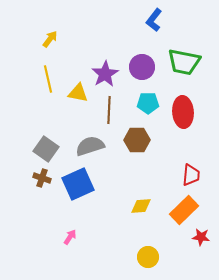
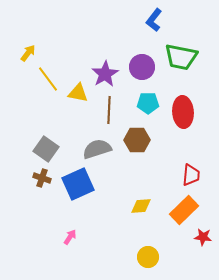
yellow arrow: moved 22 px left, 14 px down
green trapezoid: moved 3 px left, 5 px up
yellow line: rotated 24 degrees counterclockwise
gray semicircle: moved 7 px right, 3 px down
red star: moved 2 px right
